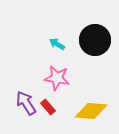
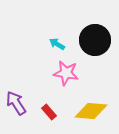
pink star: moved 9 px right, 5 px up
purple arrow: moved 10 px left
red rectangle: moved 1 px right, 5 px down
